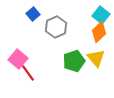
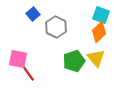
cyan square: rotated 18 degrees counterclockwise
gray hexagon: rotated 10 degrees counterclockwise
pink square: rotated 30 degrees counterclockwise
